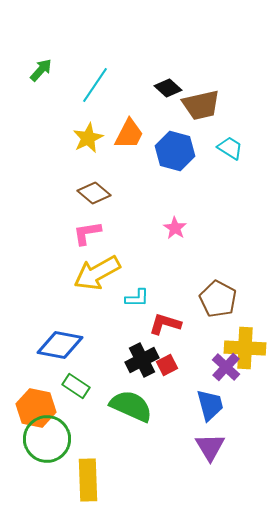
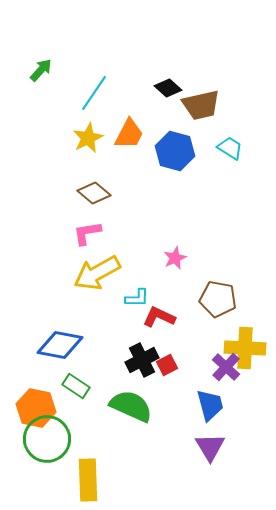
cyan line: moved 1 px left, 8 px down
pink star: moved 30 px down; rotated 15 degrees clockwise
brown pentagon: rotated 18 degrees counterclockwise
red L-shape: moved 6 px left, 7 px up; rotated 8 degrees clockwise
